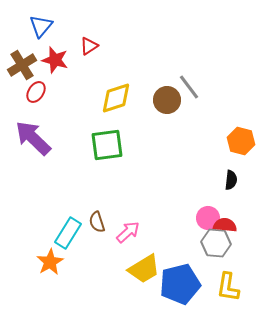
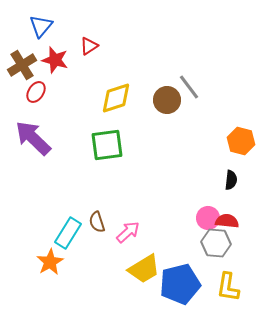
red semicircle: moved 2 px right, 4 px up
